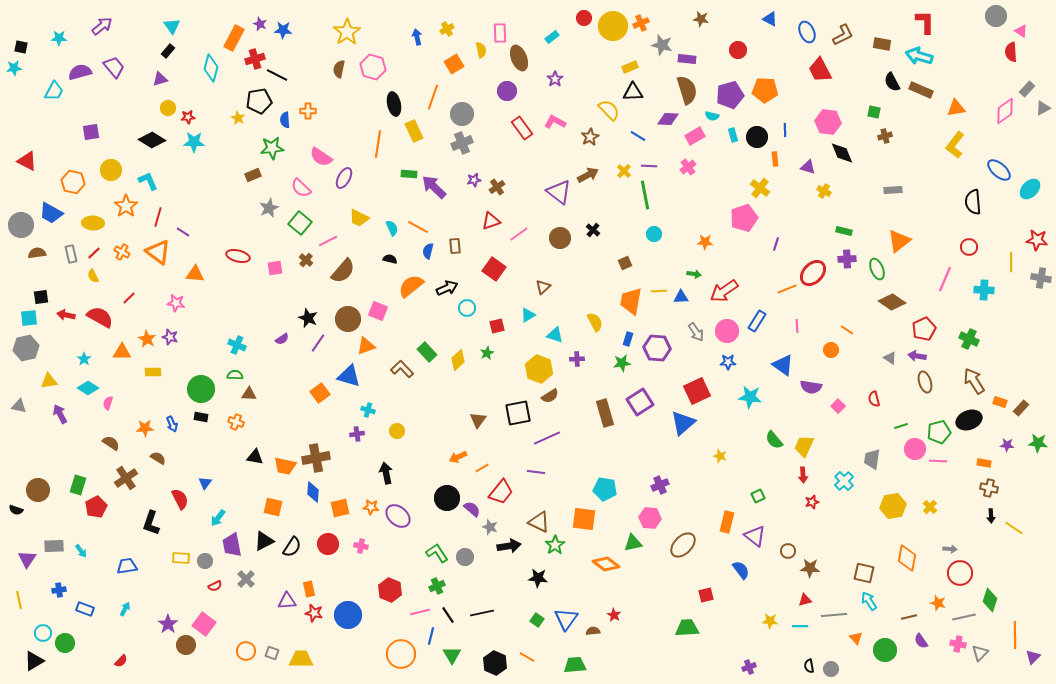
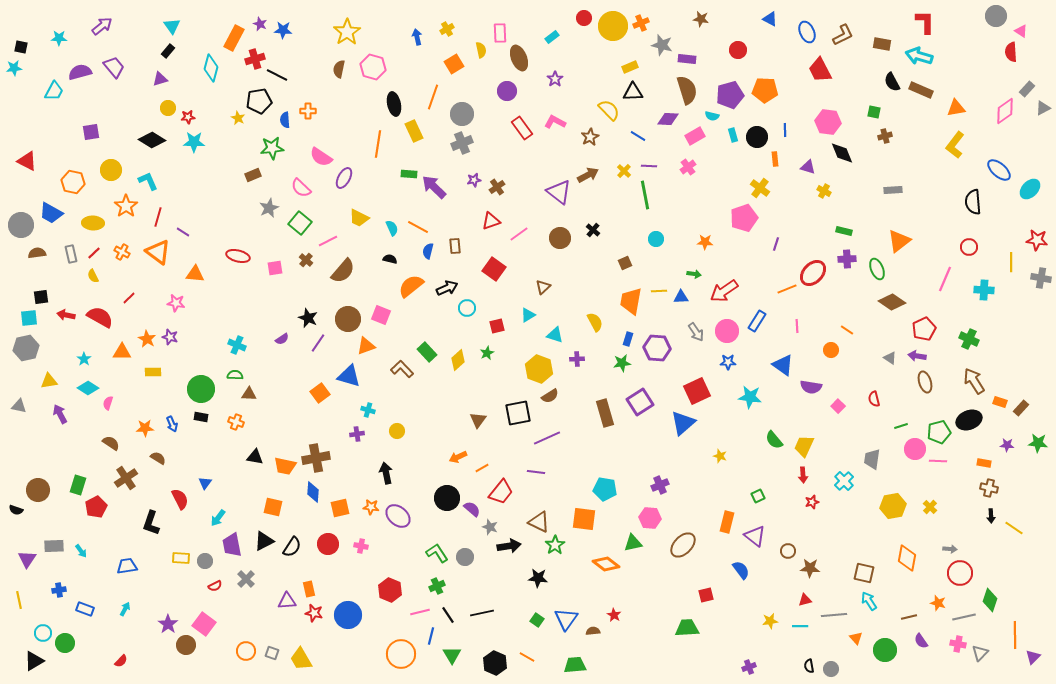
cyan circle at (654, 234): moved 2 px right, 5 px down
pink square at (378, 311): moved 3 px right, 4 px down
yellow star at (770, 621): rotated 14 degrees counterclockwise
yellow trapezoid at (301, 659): rotated 120 degrees counterclockwise
